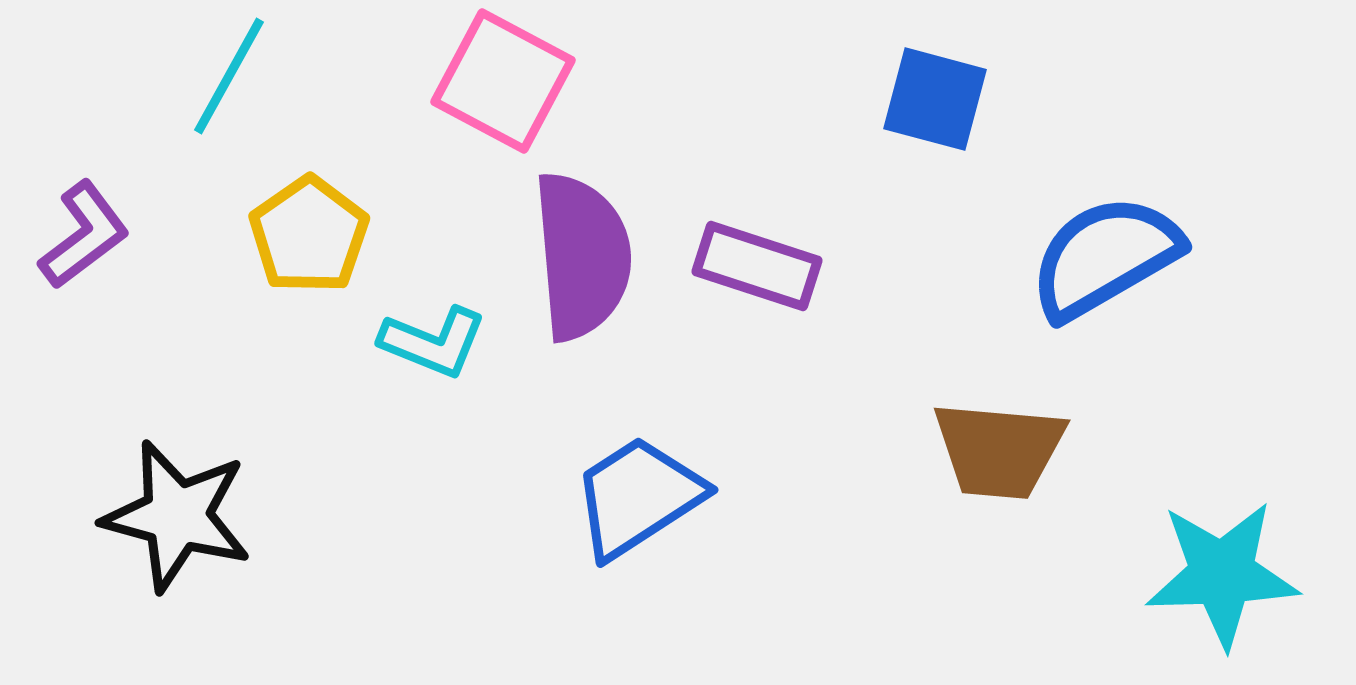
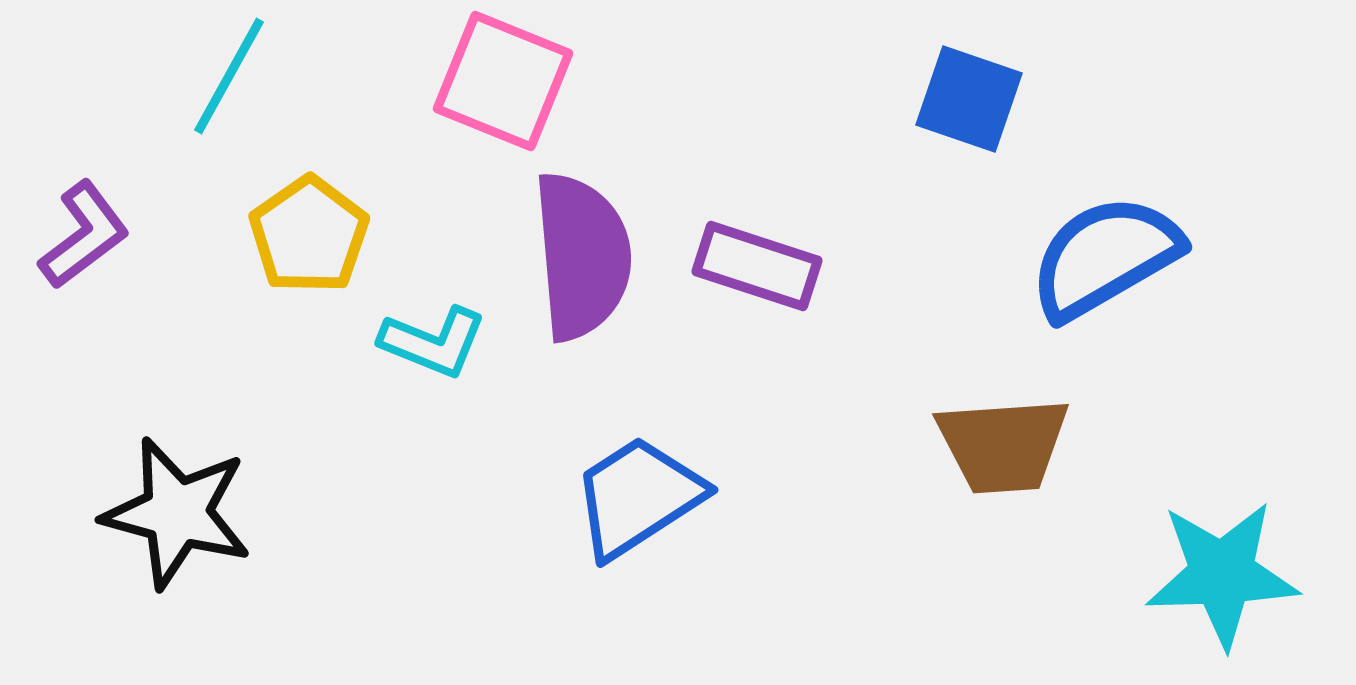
pink square: rotated 6 degrees counterclockwise
blue square: moved 34 px right; rotated 4 degrees clockwise
brown trapezoid: moved 4 px right, 5 px up; rotated 9 degrees counterclockwise
black star: moved 3 px up
